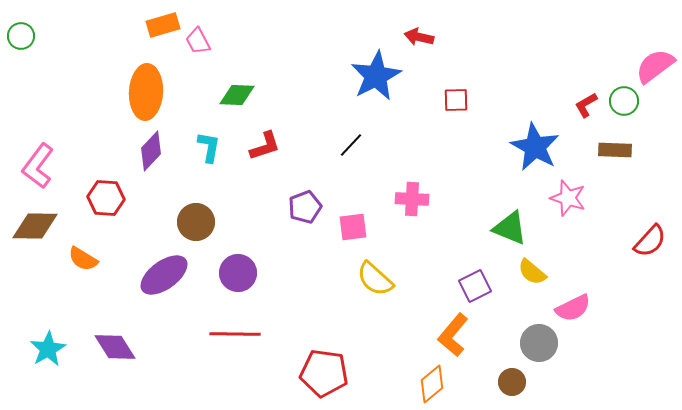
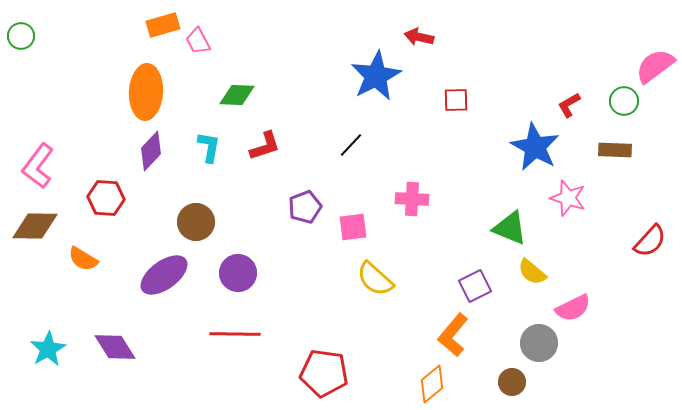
red L-shape at (586, 105): moved 17 px left
